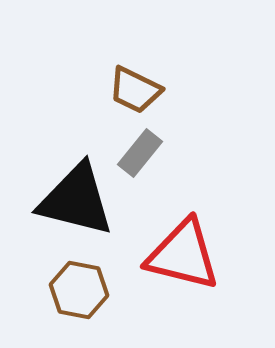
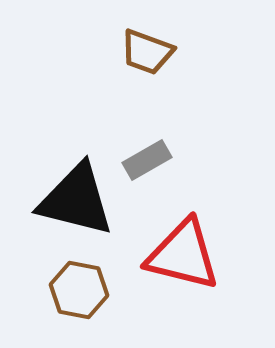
brown trapezoid: moved 12 px right, 38 px up; rotated 6 degrees counterclockwise
gray rectangle: moved 7 px right, 7 px down; rotated 21 degrees clockwise
